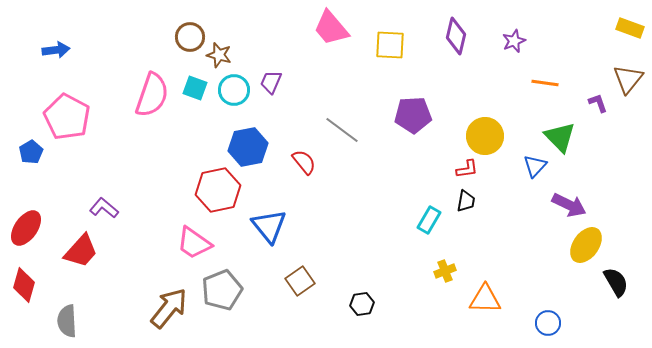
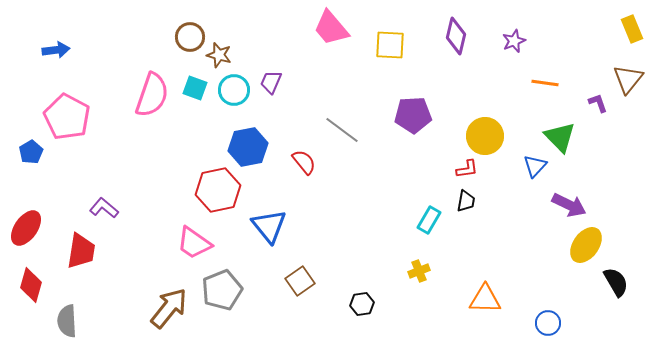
yellow rectangle at (630, 28): moved 2 px right, 1 px down; rotated 48 degrees clockwise
red trapezoid at (81, 251): rotated 33 degrees counterclockwise
yellow cross at (445, 271): moved 26 px left
red diamond at (24, 285): moved 7 px right
